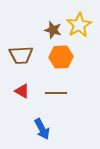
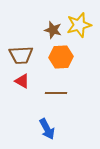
yellow star: rotated 15 degrees clockwise
red triangle: moved 10 px up
blue arrow: moved 5 px right
